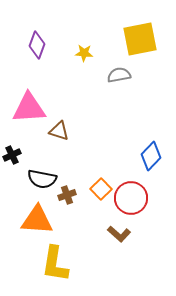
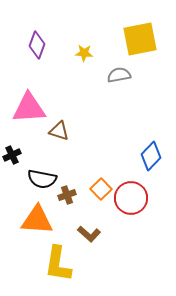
brown L-shape: moved 30 px left
yellow L-shape: moved 3 px right
